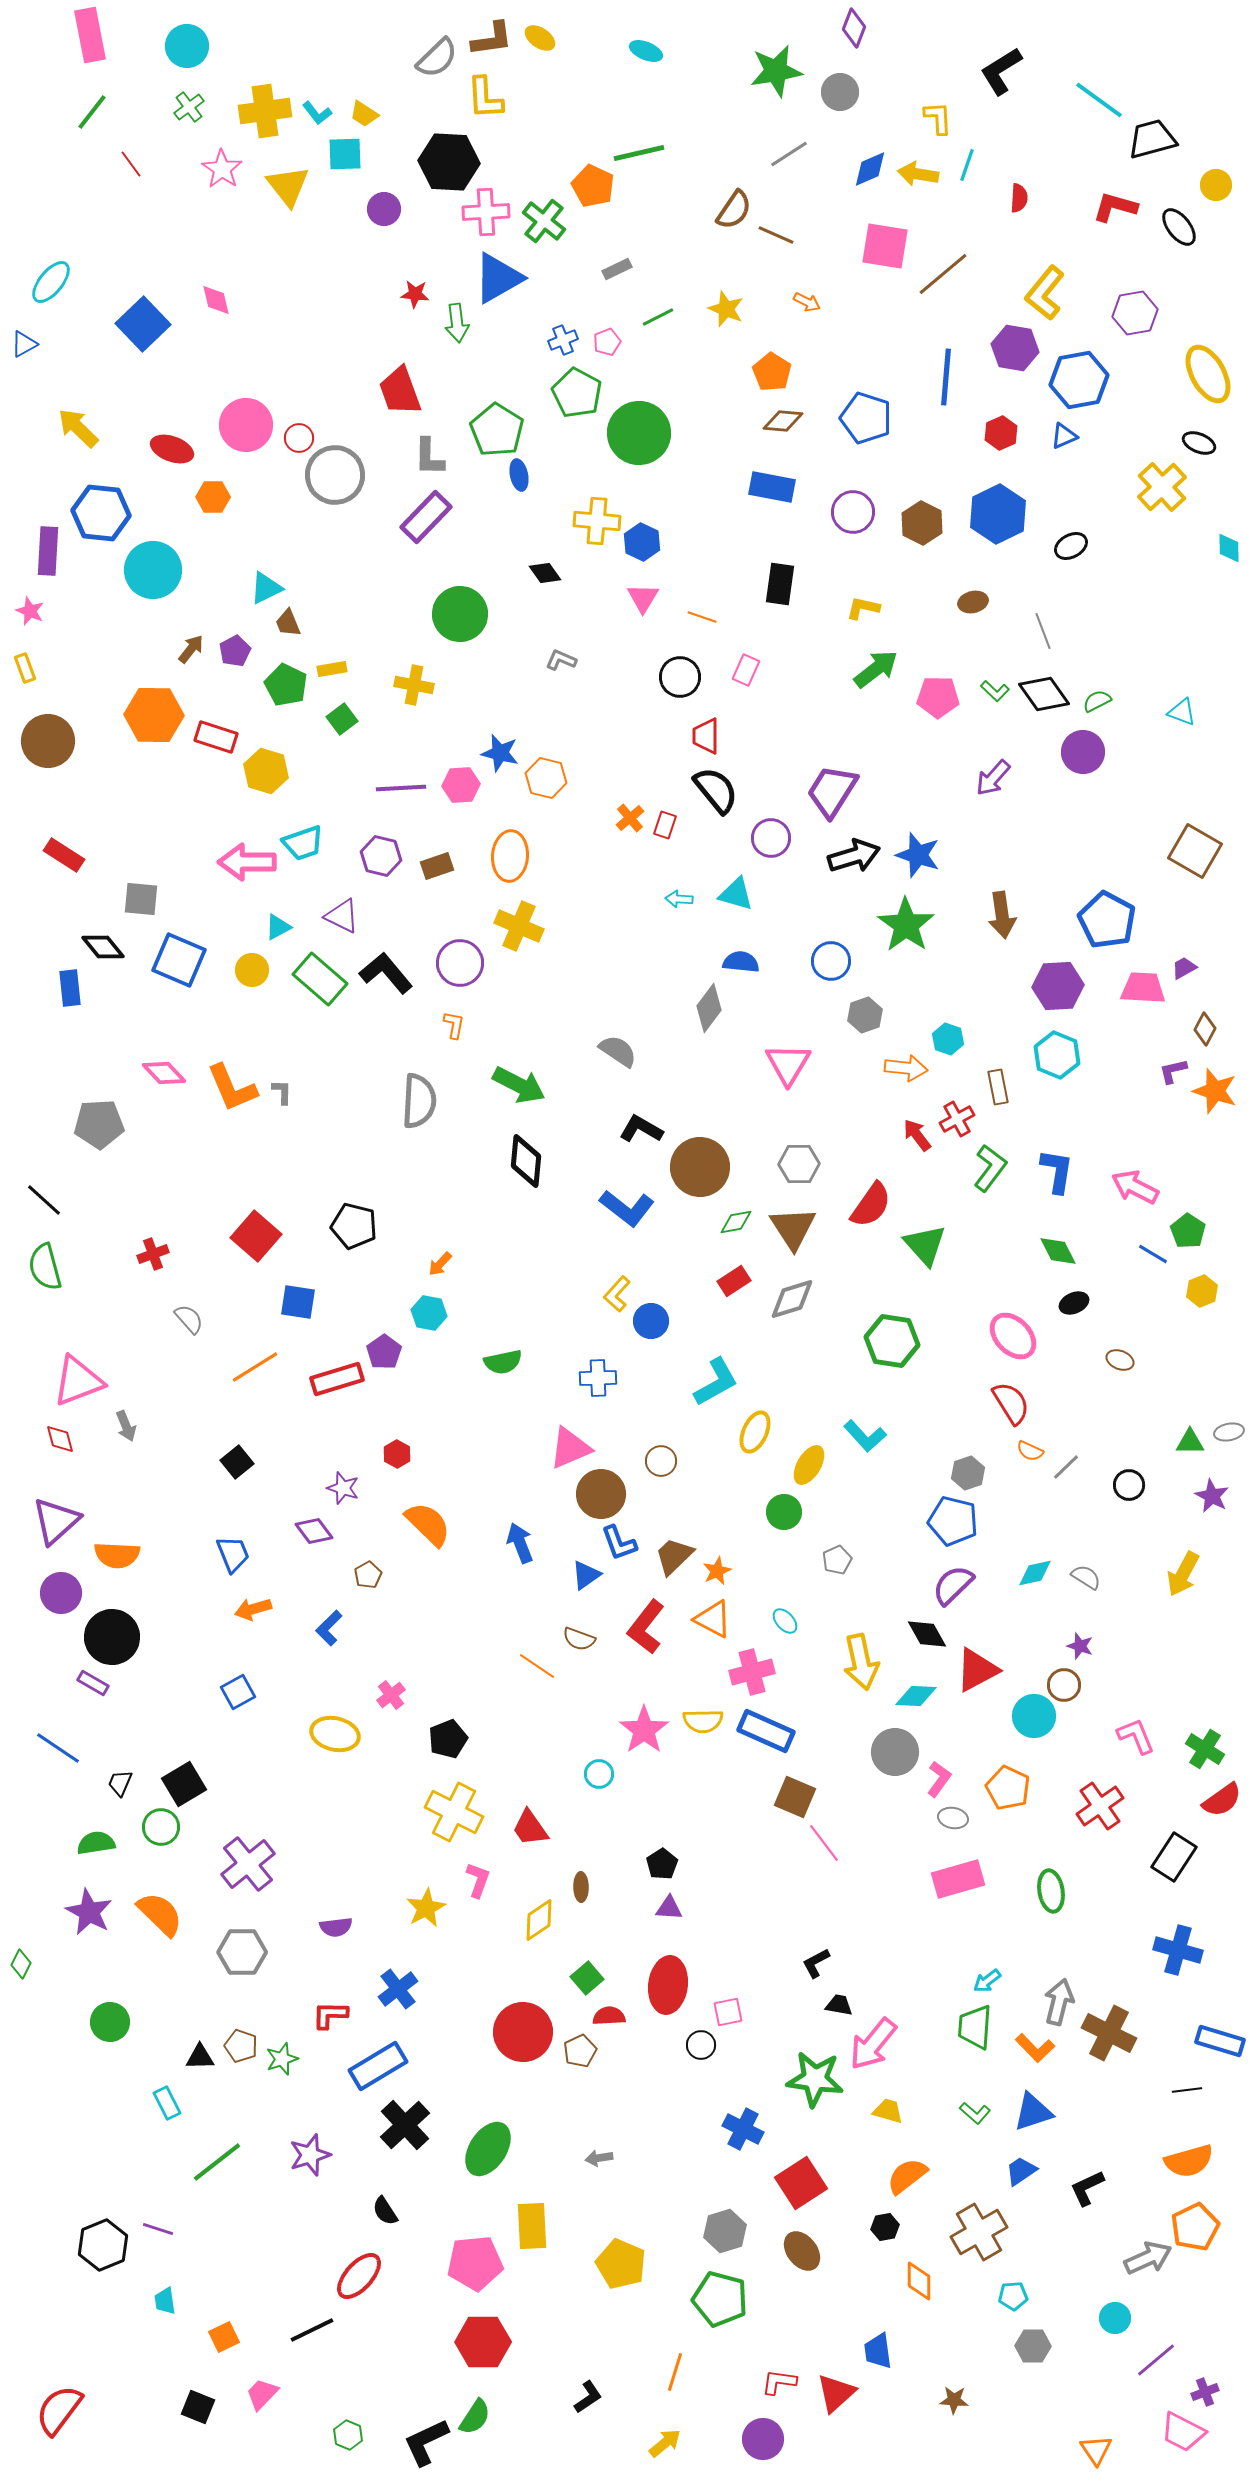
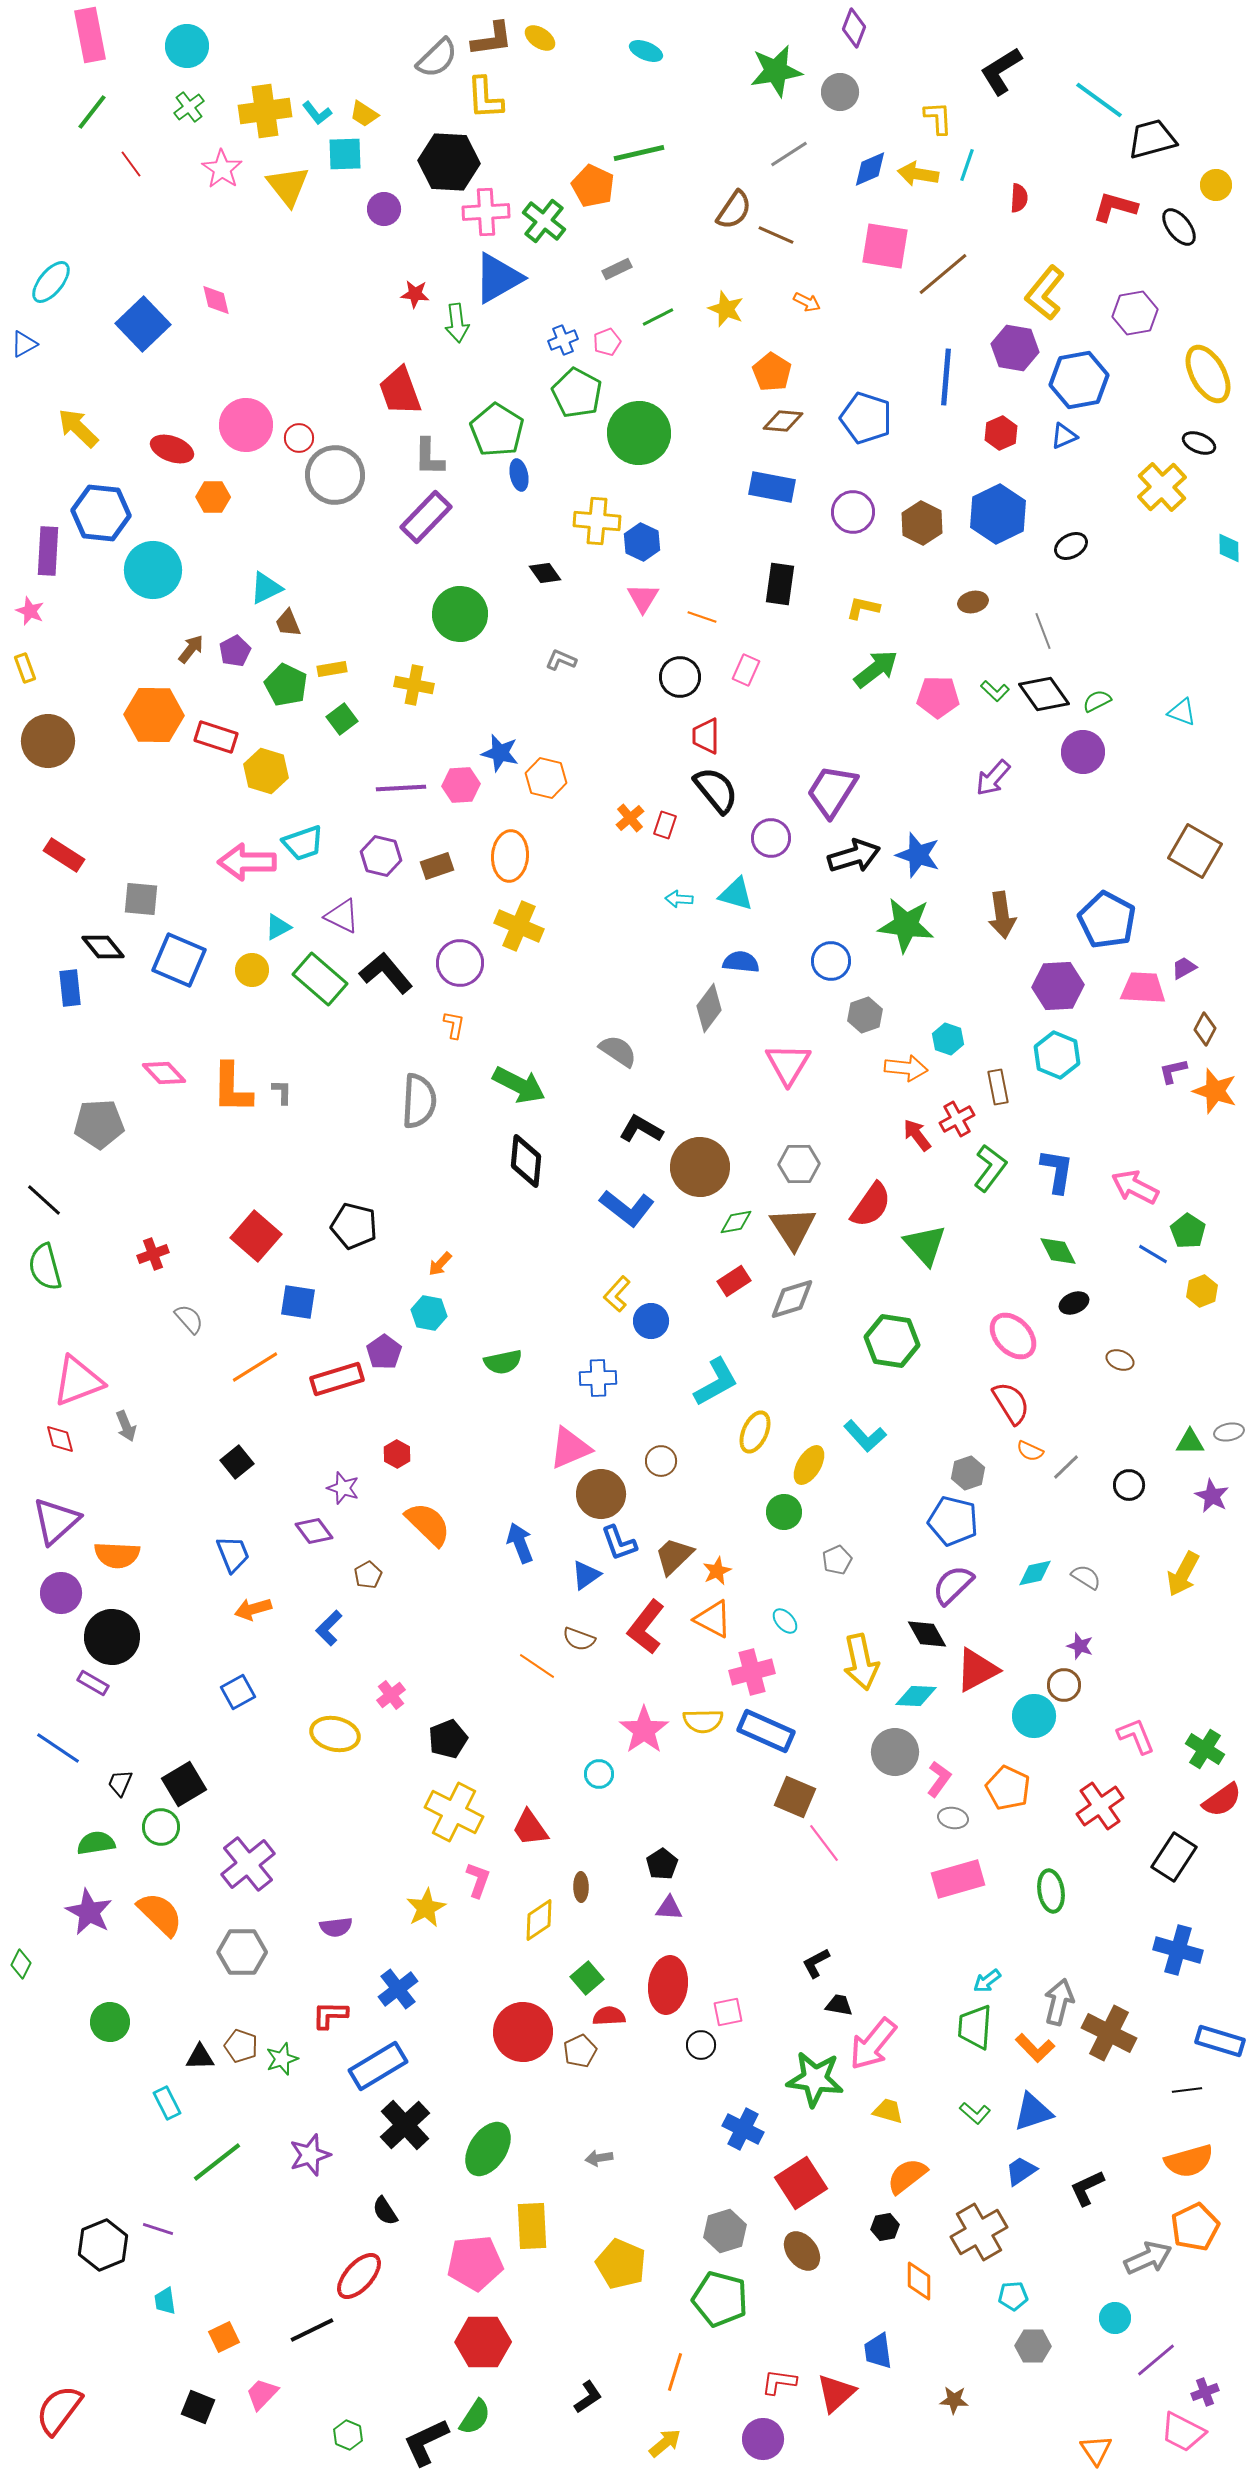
green star at (906, 925): rotated 28 degrees counterclockwise
orange L-shape at (232, 1088): rotated 24 degrees clockwise
